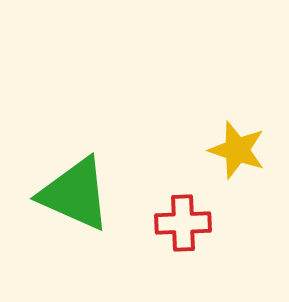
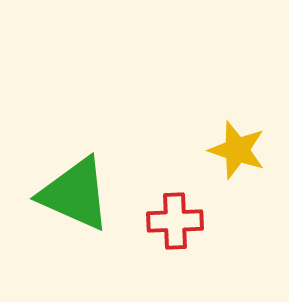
red cross: moved 8 px left, 2 px up
